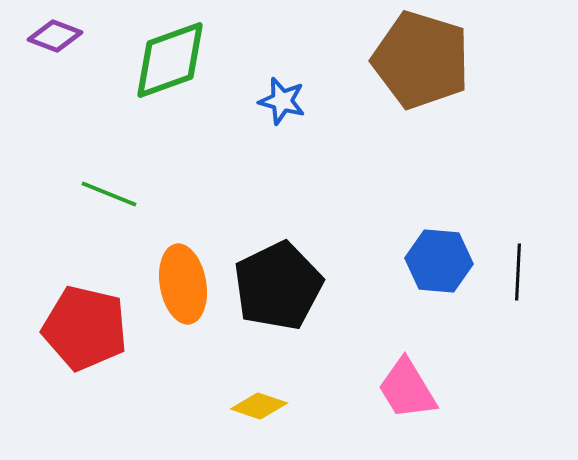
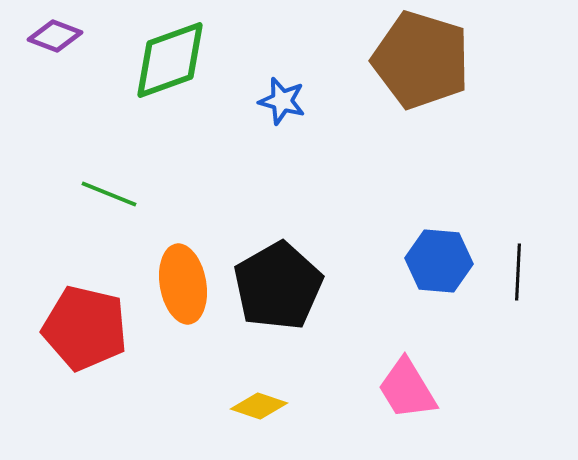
black pentagon: rotated 4 degrees counterclockwise
